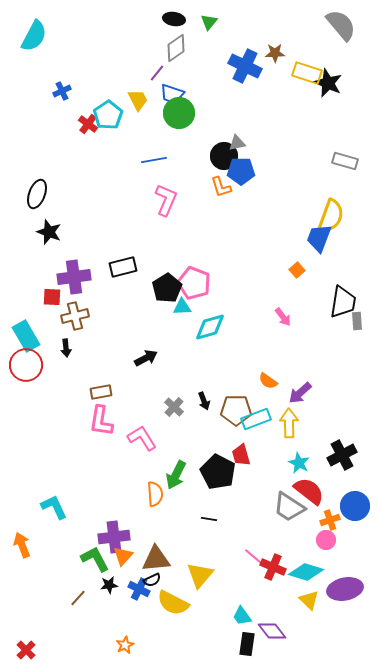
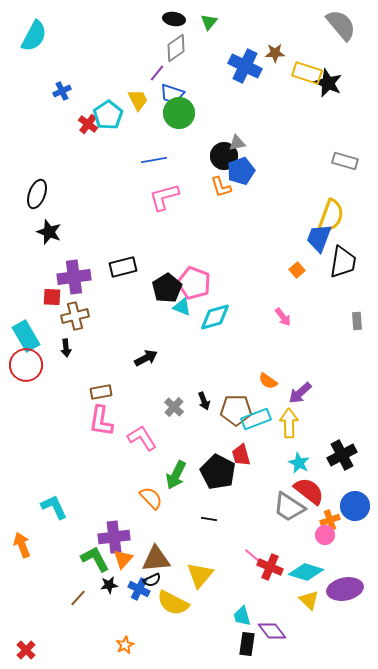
blue pentagon at (241, 171): rotated 20 degrees counterclockwise
pink L-shape at (166, 200): moved 2 px left, 3 px up; rotated 128 degrees counterclockwise
black trapezoid at (343, 302): moved 40 px up
cyan triangle at (182, 307): rotated 24 degrees clockwise
cyan diamond at (210, 327): moved 5 px right, 10 px up
orange semicircle at (155, 494): moved 4 px left, 4 px down; rotated 40 degrees counterclockwise
pink circle at (326, 540): moved 1 px left, 5 px up
orange triangle at (123, 556): moved 3 px down
red cross at (273, 567): moved 3 px left
cyan trapezoid at (242, 616): rotated 20 degrees clockwise
